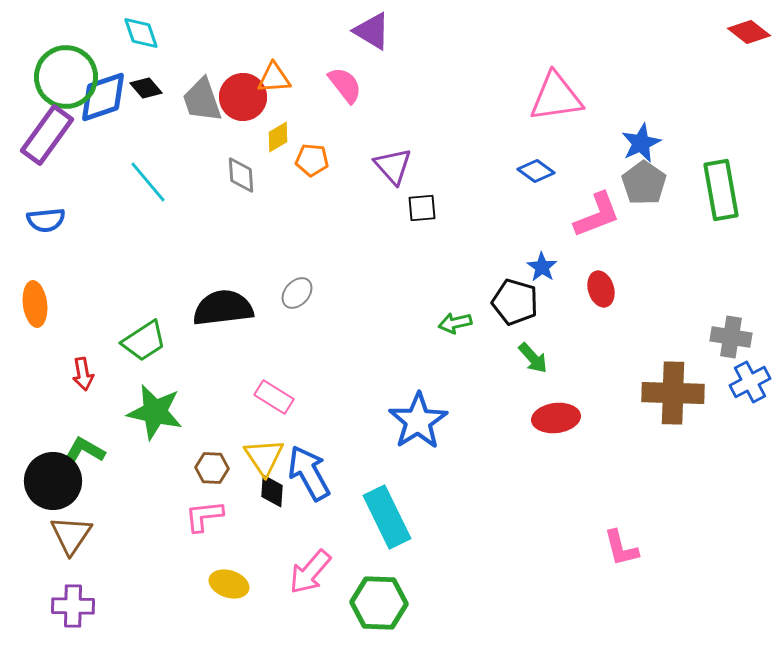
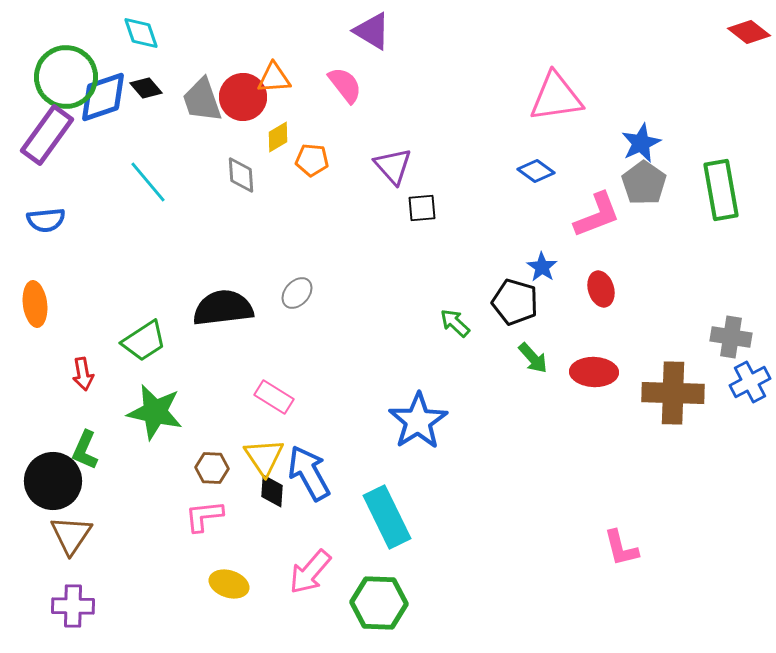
green arrow at (455, 323): rotated 56 degrees clockwise
red ellipse at (556, 418): moved 38 px right, 46 px up; rotated 9 degrees clockwise
green L-shape at (85, 450): rotated 96 degrees counterclockwise
